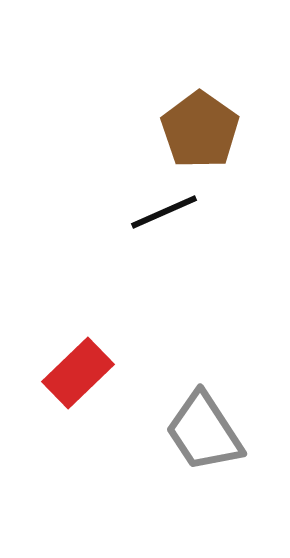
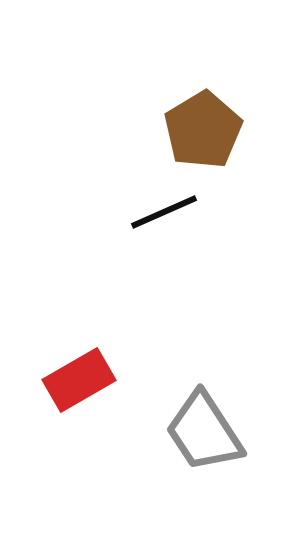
brown pentagon: moved 3 px right; rotated 6 degrees clockwise
red rectangle: moved 1 px right, 7 px down; rotated 14 degrees clockwise
